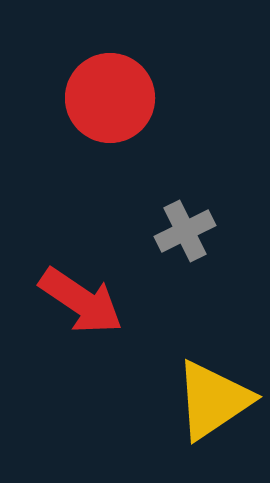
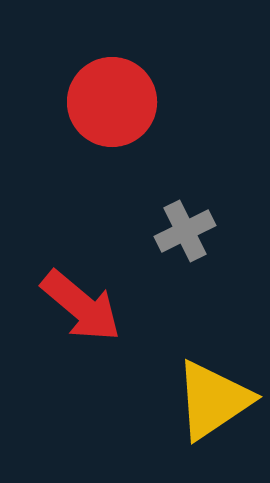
red circle: moved 2 px right, 4 px down
red arrow: moved 5 px down; rotated 6 degrees clockwise
